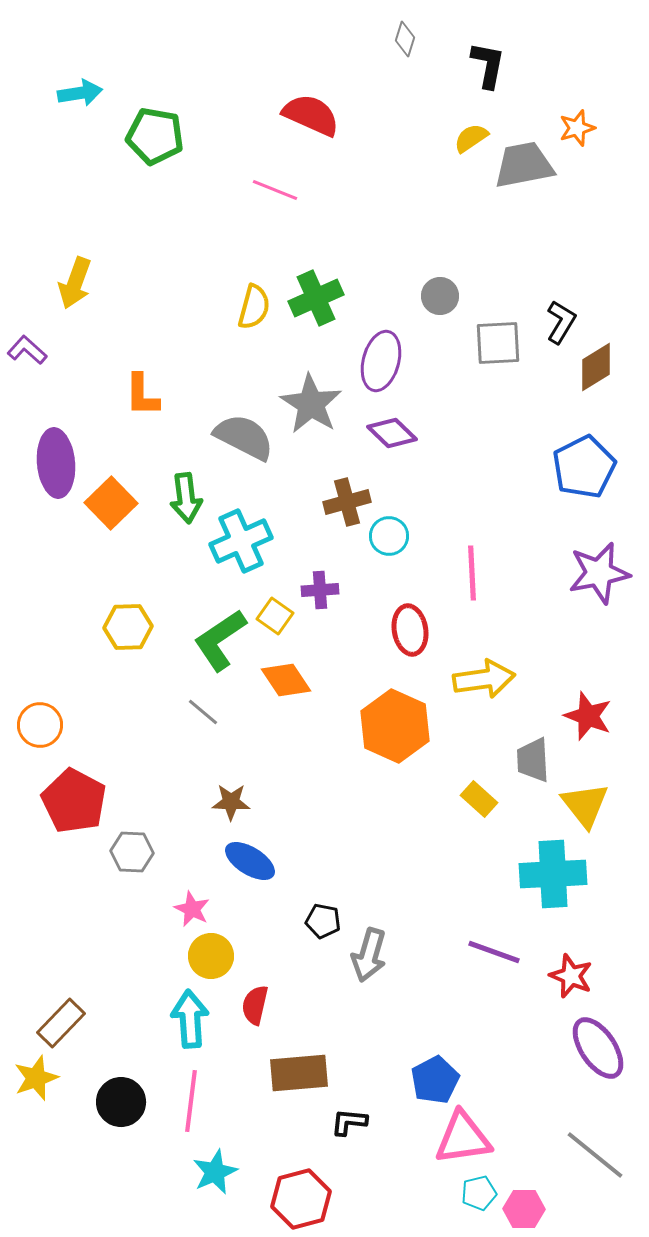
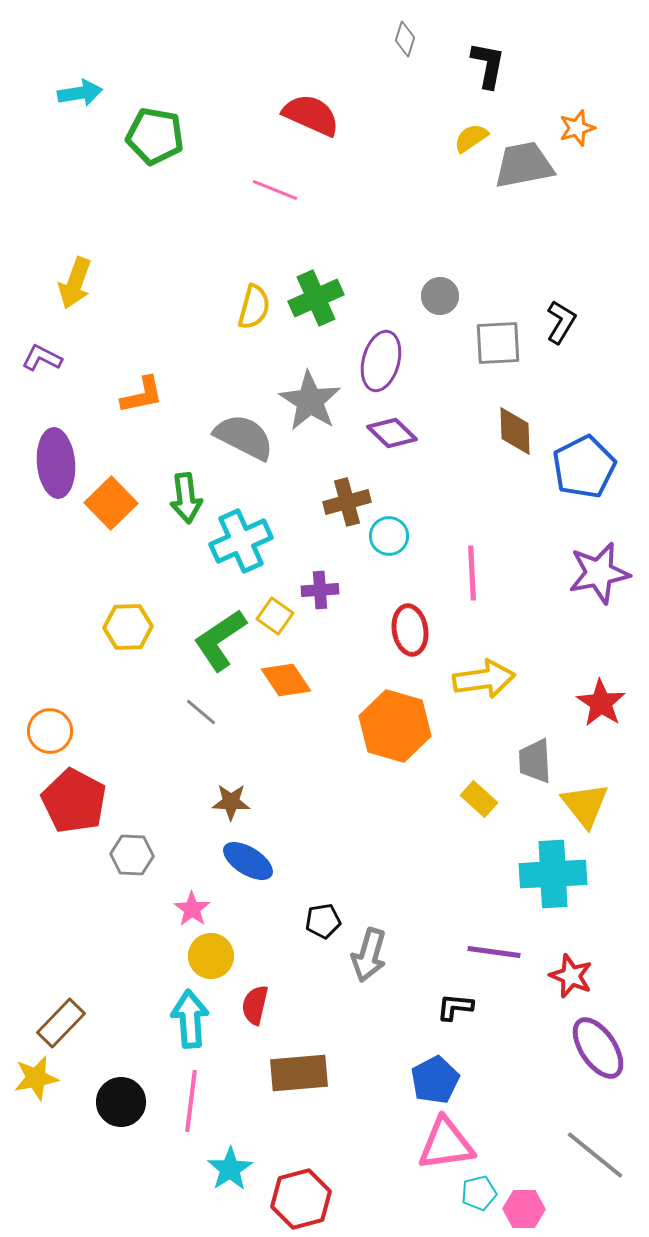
purple L-shape at (27, 350): moved 15 px right, 8 px down; rotated 15 degrees counterclockwise
brown diamond at (596, 367): moved 81 px left, 64 px down; rotated 60 degrees counterclockwise
orange L-shape at (142, 395): rotated 102 degrees counterclockwise
gray star at (311, 404): moved 1 px left, 3 px up
gray line at (203, 712): moved 2 px left
red star at (588, 716): moved 13 px right, 13 px up; rotated 12 degrees clockwise
orange circle at (40, 725): moved 10 px right, 6 px down
orange hexagon at (395, 726): rotated 8 degrees counterclockwise
gray trapezoid at (533, 760): moved 2 px right, 1 px down
gray hexagon at (132, 852): moved 3 px down
blue ellipse at (250, 861): moved 2 px left
pink star at (192, 909): rotated 9 degrees clockwise
black pentagon at (323, 921): rotated 20 degrees counterclockwise
purple line at (494, 952): rotated 12 degrees counterclockwise
yellow star at (36, 1078): rotated 9 degrees clockwise
black L-shape at (349, 1122): moved 106 px right, 115 px up
pink triangle at (463, 1138): moved 17 px left, 6 px down
cyan star at (215, 1172): moved 15 px right, 3 px up; rotated 9 degrees counterclockwise
